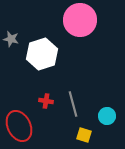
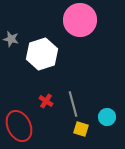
red cross: rotated 24 degrees clockwise
cyan circle: moved 1 px down
yellow square: moved 3 px left, 6 px up
